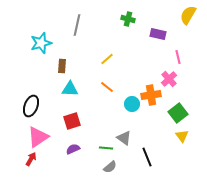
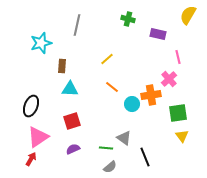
orange line: moved 5 px right
green square: rotated 30 degrees clockwise
black line: moved 2 px left
